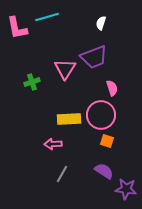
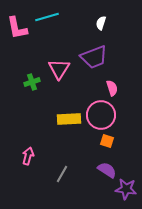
pink triangle: moved 6 px left
pink arrow: moved 25 px left, 12 px down; rotated 108 degrees clockwise
purple semicircle: moved 3 px right, 1 px up
